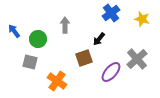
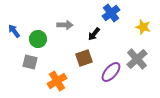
yellow star: moved 1 px right, 8 px down
gray arrow: rotated 91 degrees clockwise
black arrow: moved 5 px left, 5 px up
orange cross: rotated 24 degrees clockwise
